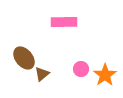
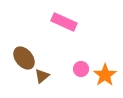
pink rectangle: rotated 25 degrees clockwise
brown triangle: moved 2 px down
